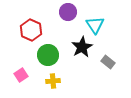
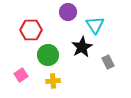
red hexagon: rotated 25 degrees counterclockwise
gray rectangle: rotated 24 degrees clockwise
